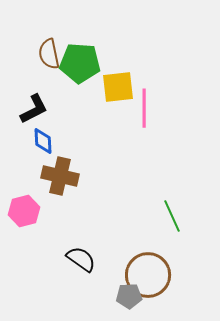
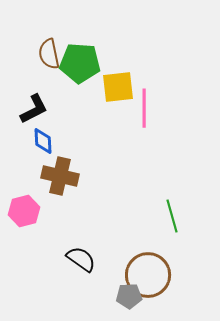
green line: rotated 8 degrees clockwise
